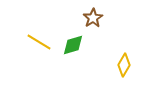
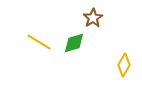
green diamond: moved 1 px right, 2 px up
